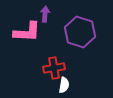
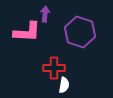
red cross: rotated 10 degrees clockwise
